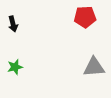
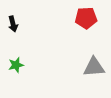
red pentagon: moved 1 px right, 1 px down
green star: moved 1 px right, 2 px up
